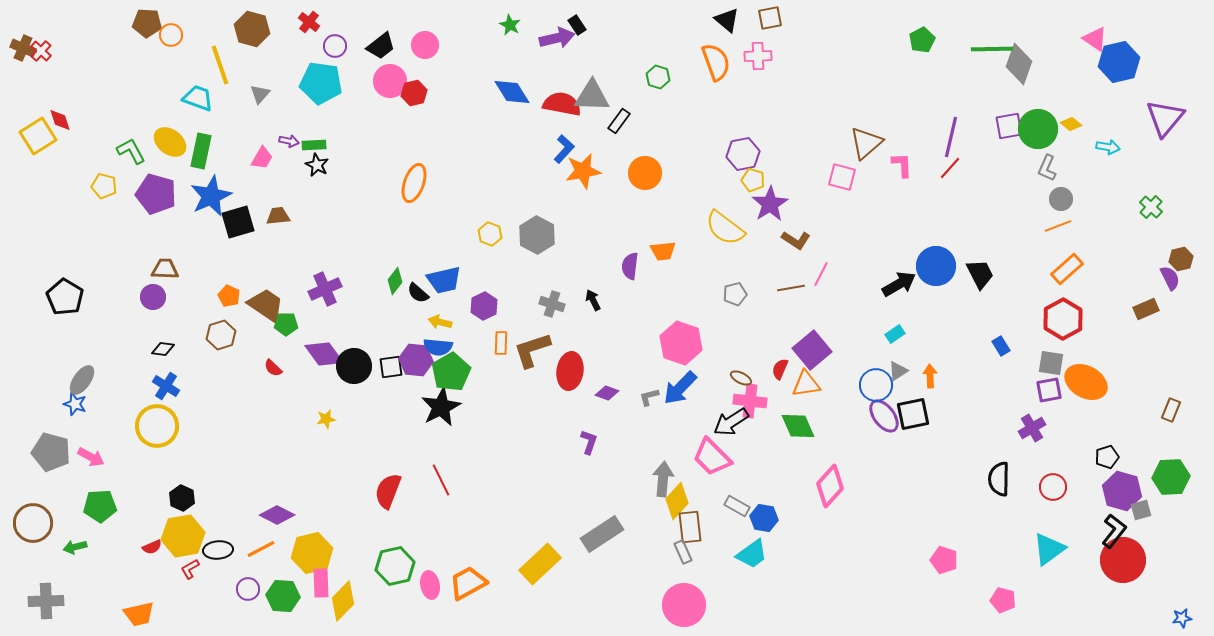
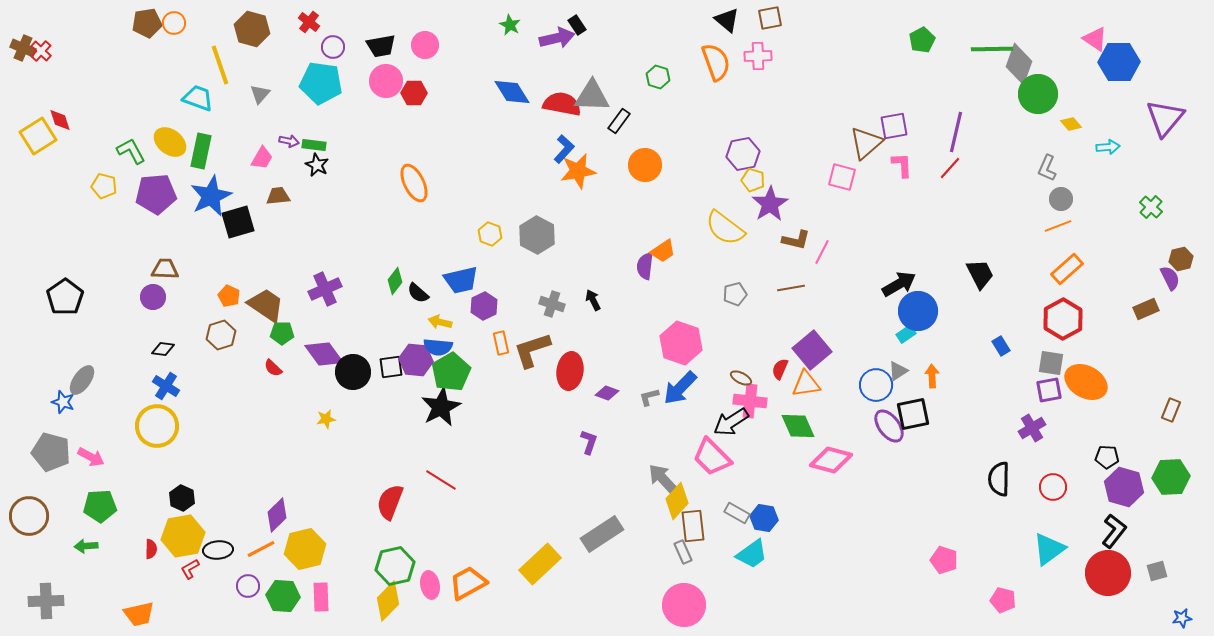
brown pentagon at (147, 23): rotated 12 degrees counterclockwise
orange circle at (171, 35): moved 3 px right, 12 px up
purple circle at (335, 46): moved 2 px left, 1 px down
black trapezoid at (381, 46): rotated 28 degrees clockwise
blue hexagon at (1119, 62): rotated 12 degrees clockwise
pink circle at (390, 81): moved 4 px left
red hexagon at (414, 93): rotated 15 degrees clockwise
yellow diamond at (1071, 124): rotated 10 degrees clockwise
purple square at (1009, 126): moved 115 px left
green circle at (1038, 129): moved 35 px up
purple line at (951, 137): moved 5 px right, 5 px up
green rectangle at (314, 145): rotated 10 degrees clockwise
cyan arrow at (1108, 147): rotated 15 degrees counterclockwise
orange star at (583, 171): moved 5 px left
orange circle at (645, 173): moved 8 px up
orange ellipse at (414, 183): rotated 45 degrees counterclockwise
purple pentagon at (156, 194): rotated 21 degrees counterclockwise
brown trapezoid at (278, 216): moved 20 px up
brown L-shape at (796, 240): rotated 20 degrees counterclockwise
orange trapezoid at (663, 251): rotated 28 degrees counterclockwise
purple semicircle at (630, 266): moved 15 px right
blue circle at (936, 266): moved 18 px left, 45 px down
pink line at (821, 274): moved 1 px right, 22 px up
blue trapezoid at (444, 280): moved 17 px right
black pentagon at (65, 297): rotated 6 degrees clockwise
green pentagon at (286, 324): moved 4 px left, 9 px down
cyan rectangle at (895, 334): moved 11 px right
orange rectangle at (501, 343): rotated 15 degrees counterclockwise
black circle at (354, 366): moved 1 px left, 6 px down
orange arrow at (930, 376): moved 2 px right
blue star at (75, 404): moved 12 px left, 2 px up
purple ellipse at (884, 416): moved 5 px right, 10 px down
black pentagon at (1107, 457): rotated 20 degrees clockwise
gray arrow at (663, 479): rotated 48 degrees counterclockwise
red line at (441, 480): rotated 32 degrees counterclockwise
pink diamond at (830, 486): moved 1 px right, 26 px up; rotated 63 degrees clockwise
red semicircle at (388, 491): moved 2 px right, 11 px down
purple hexagon at (1122, 491): moved 2 px right, 4 px up
gray rectangle at (737, 506): moved 7 px down
gray square at (1141, 510): moved 16 px right, 61 px down
purple diamond at (277, 515): rotated 72 degrees counterclockwise
brown circle at (33, 523): moved 4 px left, 7 px up
brown rectangle at (690, 527): moved 3 px right, 1 px up
green arrow at (75, 547): moved 11 px right, 1 px up; rotated 10 degrees clockwise
red semicircle at (152, 547): moved 1 px left, 2 px down; rotated 66 degrees counterclockwise
yellow hexagon at (312, 553): moved 7 px left, 4 px up
red circle at (1123, 560): moved 15 px left, 13 px down
pink rectangle at (321, 583): moved 14 px down
purple circle at (248, 589): moved 3 px up
yellow diamond at (343, 601): moved 45 px right
